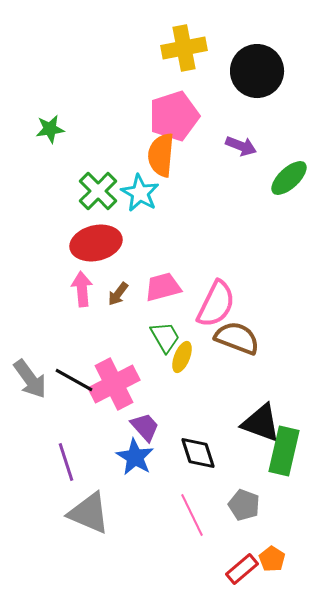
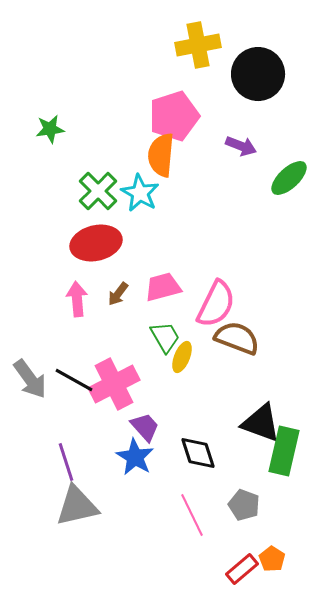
yellow cross: moved 14 px right, 3 px up
black circle: moved 1 px right, 3 px down
pink arrow: moved 5 px left, 10 px down
gray triangle: moved 12 px left, 7 px up; rotated 36 degrees counterclockwise
